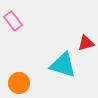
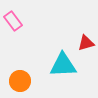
cyan triangle: rotated 20 degrees counterclockwise
orange circle: moved 1 px right, 2 px up
